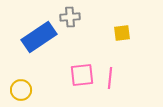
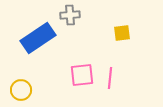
gray cross: moved 2 px up
blue rectangle: moved 1 px left, 1 px down
